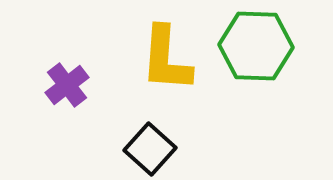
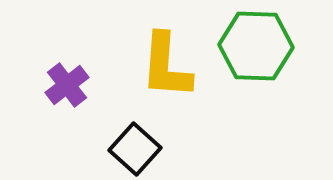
yellow L-shape: moved 7 px down
black square: moved 15 px left
